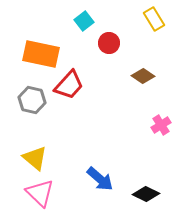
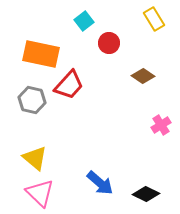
blue arrow: moved 4 px down
